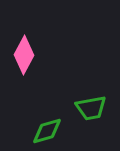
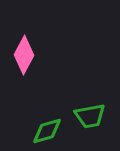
green trapezoid: moved 1 px left, 8 px down
